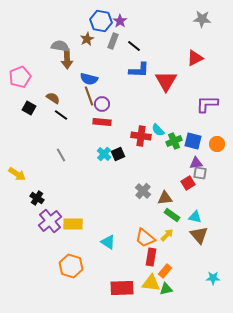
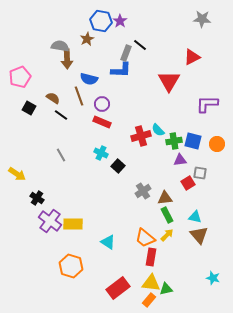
gray rectangle at (113, 41): moved 13 px right, 12 px down
black line at (134, 46): moved 6 px right, 1 px up
red triangle at (195, 58): moved 3 px left, 1 px up
blue L-shape at (139, 70): moved 18 px left
red triangle at (166, 81): moved 3 px right
brown line at (89, 96): moved 10 px left
red rectangle at (102, 122): rotated 18 degrees clockwise
red cross at (141, 136): rotated 24 degrees counterclockwise
green cross at (174, 141): rotated 14 degrees clockwise
cyan cross at (104, 154): moved 3 px left, 1 px up; rotated 16 degrees counterclockwise
black square at (118, 154): moved 12 px down; rotated 24 degrees counterclockwise
purple triangle at (196, 163): moved 16 px left, 3 px up
gray cross at (143, 191): rotated 14 degrees clockwise
green rectangle at (172, 215): moved 5 px left; rotated 28 degrees clockwise
purple cross at (50, 221): rotated 15 degrees counterclockwise
orange rectangle at (165, 271): moved 16 px left, 29 px down
cyan star at (213, 278): rotated 16 degrees clockwise
red rectangle at (122, 288): moved 4 px left; rotated 35 degrees counterclockwise
